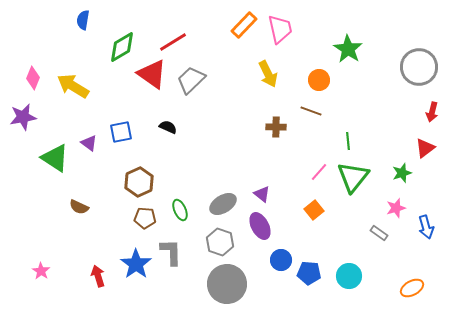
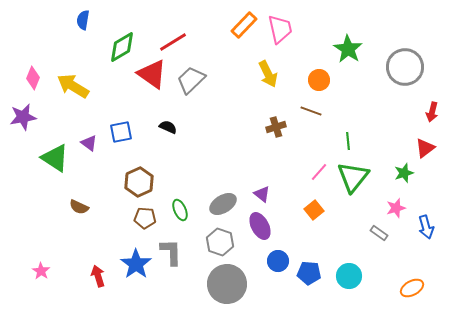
gray circle at (419, 67): moved 14 px left
brown cross at (276, 127): rotated 18 degrees counterclockwise
green star at (402, 173): moved 2 px right
blue circle at (281, 260): moved 3 px left, 1 px down
